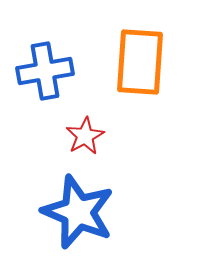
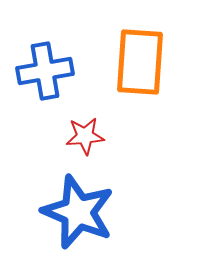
red star: rotated 24 degrees clockwise
